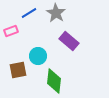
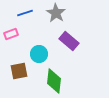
blue line: moved 4 px left; rotated 14 degrees clockwise
pink rectangle: moved 3 px down
cyan circle: moved 1 px right, 2 px up
brown square: moved 1 px right, 1 px down
